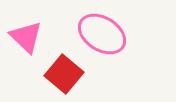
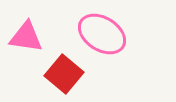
pink triangle: rotated 36 degrees counterclockwise
